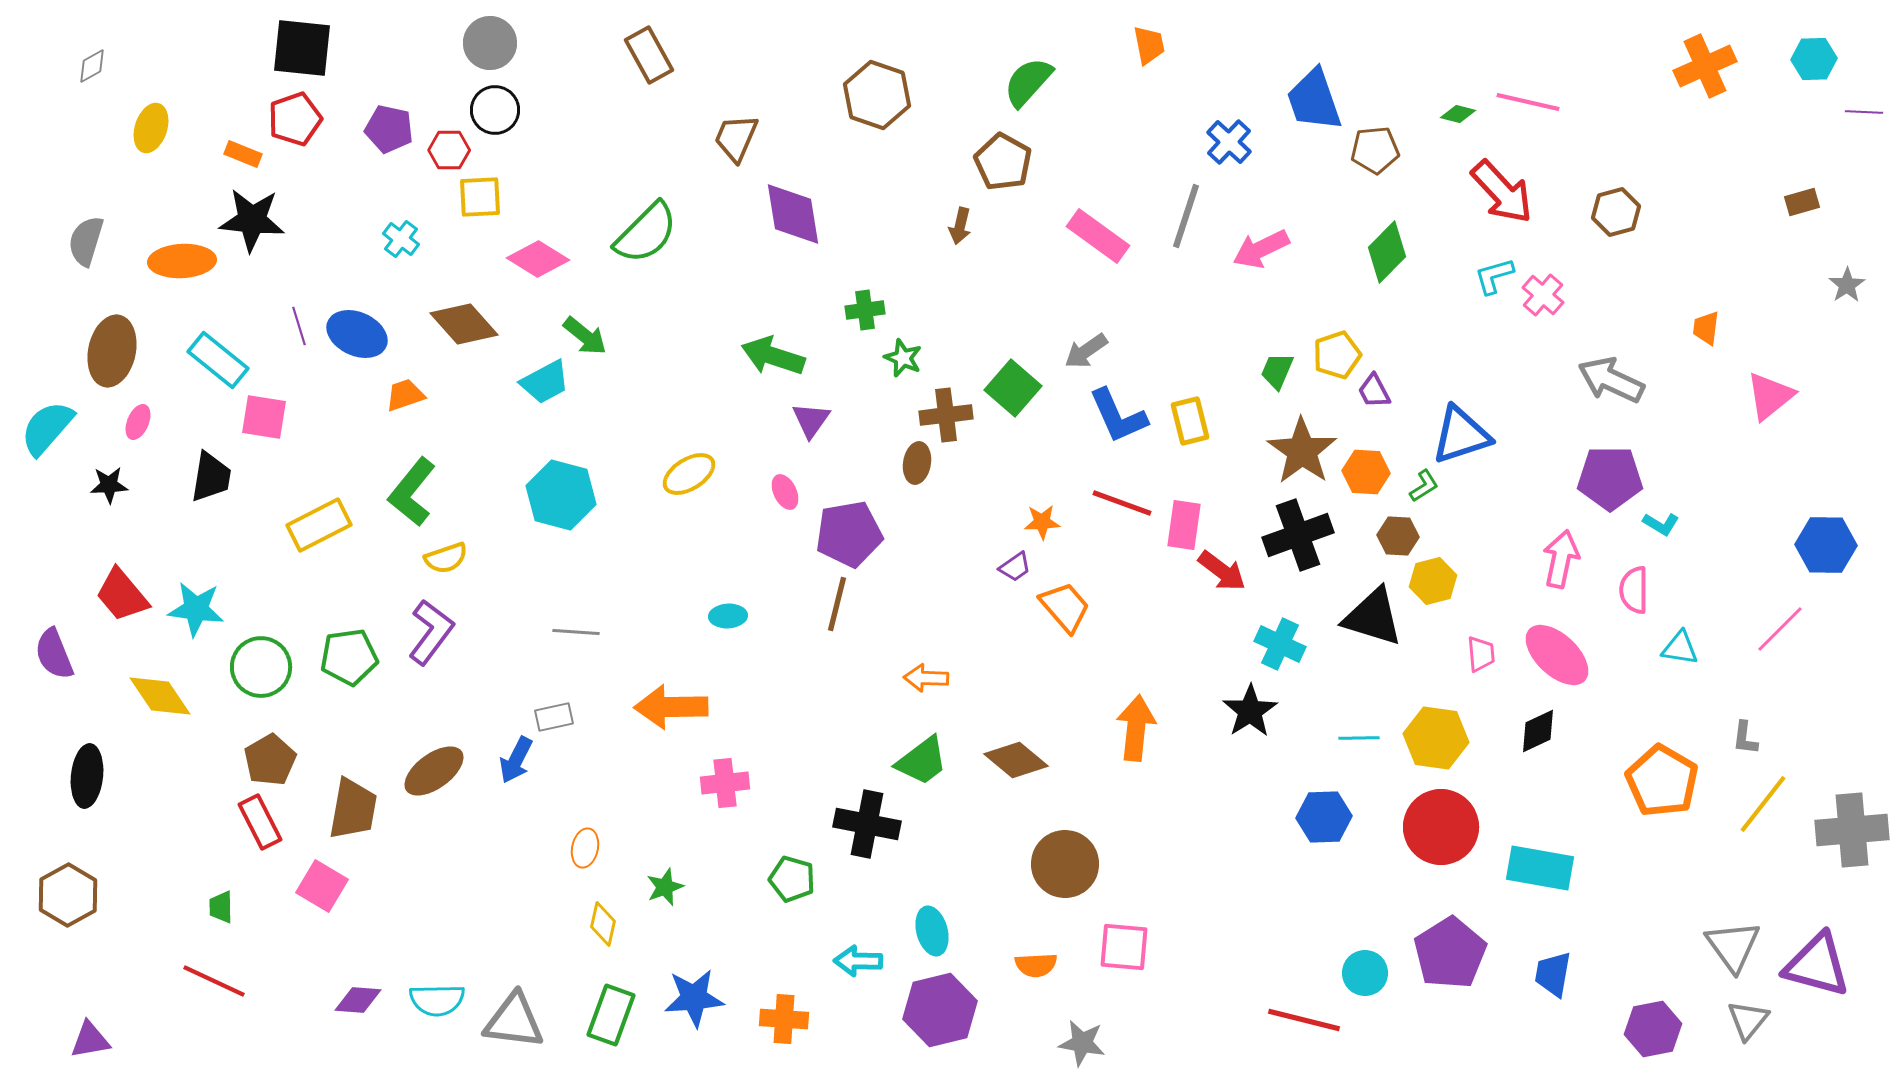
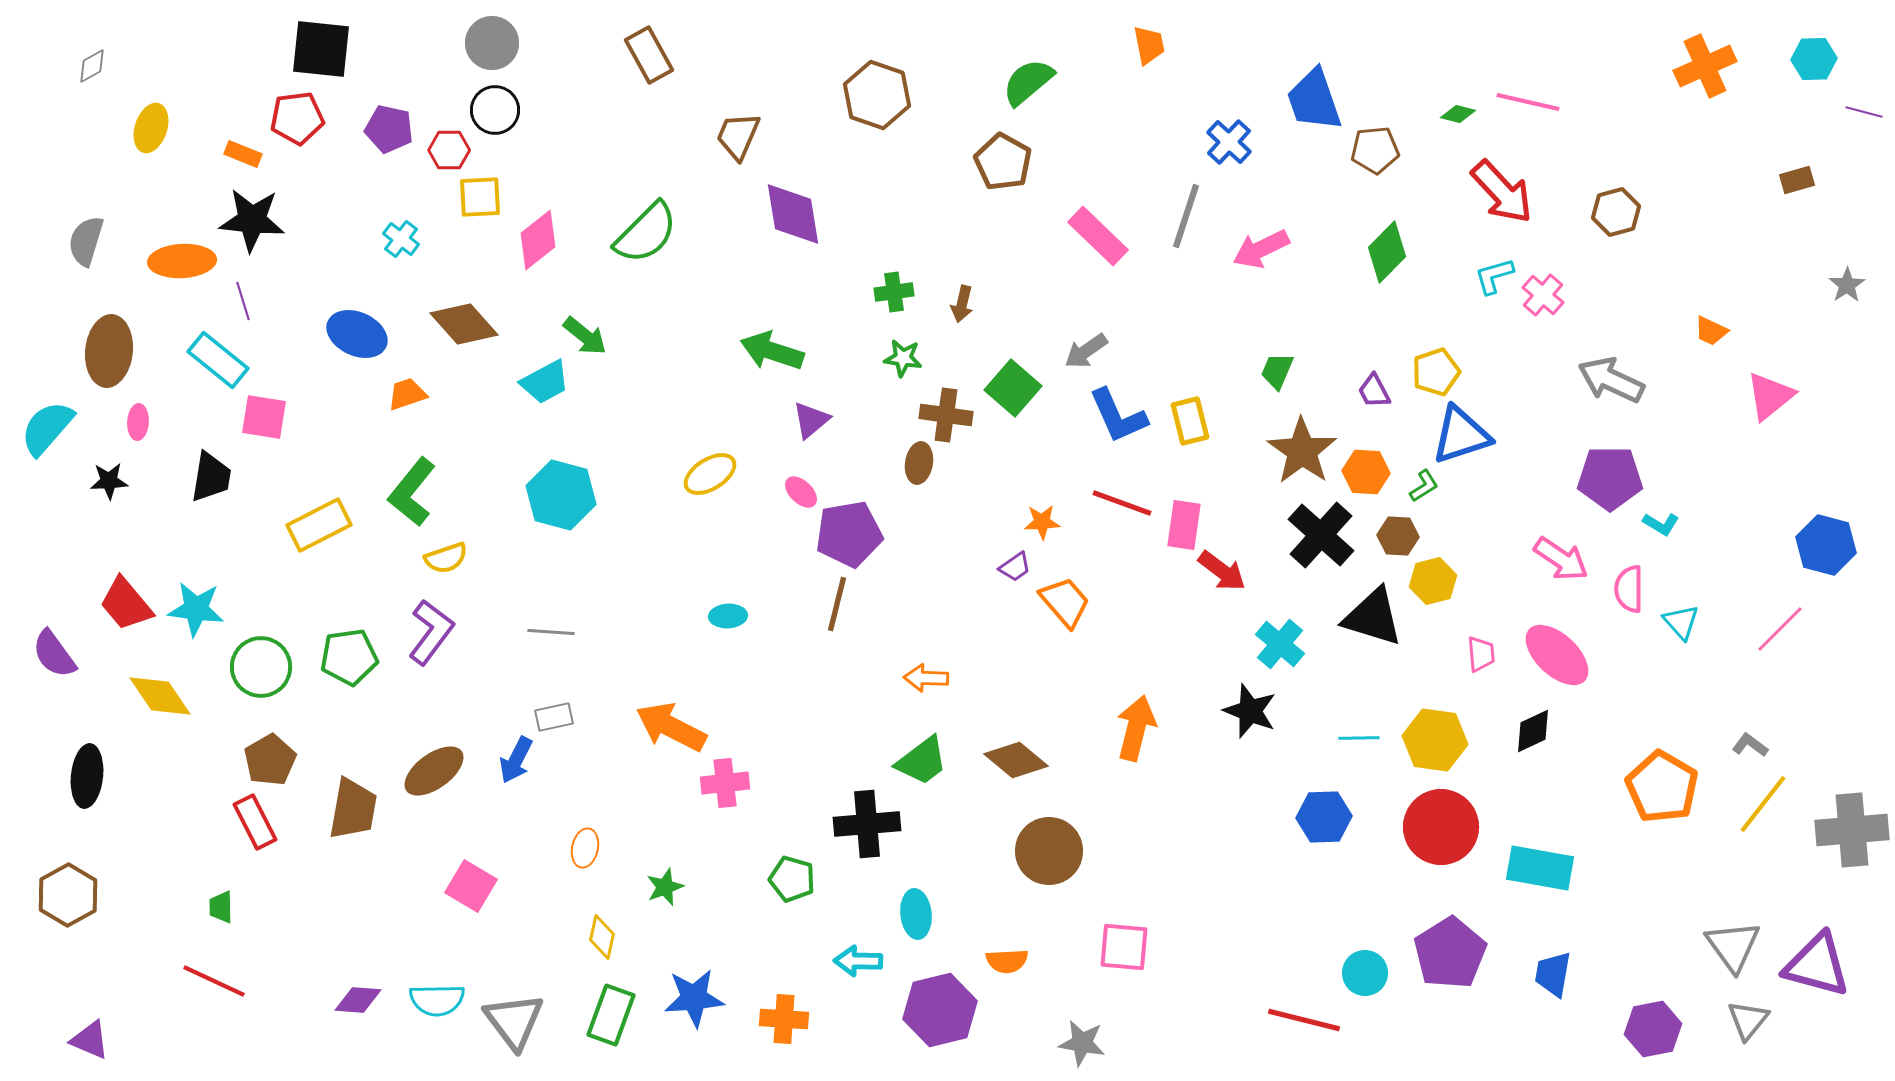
gray circle at (490, 43): moved 2 px right
black square at (302, 48): moved 19 px right, 1 px down
green semicircle at (1028, 82): rotated 8 degrees clockwise
purple line at (1864, 112): rotated 12 degrees clockwise
red pentagon at (295, 119): moved 2 px right, 1 px up; rotated 12 degrees clockwise
brown trapezoid at (736, 138): moved 2 px right, 2 px up
brown rectangle at (1802, 202): moved 5 px left, 22 px up
brown arrow at (960, 226): moved 2 px right, 78 px down
pink rectangle at (1098, 236): rotated 8 degrees clockwise
pink diamond at (538, 259): moved 19 px up; rotated 70 degrees counterclockwise
green cross at (865, 310): moved 29 px right, 18 px up
purple line at (299, 326): moved 56 px left, 25 px up
orange trapezoid at (1706, 328): moved 5 px right, 3 px down; rotated 72 degrees counterclockwise
brown ellipse at (112, 351): moved 3 px left; rotated 6 degrees counterclockwise
yellow pentagon at (1337, 355): moved 99 px right, 17 px down
green arrow at (773, 356): moved 1 px left, 5 px up
green star at (903, 358): rotated 15 degrees counterclockwise
orange trapezoid at (405, 395): moved 2 px right, 1 px up
brown cross at (946, 415): rotated 15 degrees clockwise
purple triangle at (811, 420): rotated 15 degrees clockwise
pink ellipse at (138, 422): rotated 20 degrees counterclockwise
brown ellipse at (917, 463): moved 2 px right
yellow ellipse at (689, 474): moved 21 px right
black star at (109, 485): moved 4 px up
pink ellipse at (785, 492): moved 16 px right; rotated 20 degrees counterclockwise
black cross at (1298, 535): moved 23 px right; rotated 28 degrees counterclockwise
blue hexagon at (1826, 545): rotated 14 degrees clockwise
pink arrow at (1561, 559): rotated 112 degrees clockwise
pink semicircle at (1634, 590): moved 5 px left, 1 px up
red trapezoid at (122, 595): moved 4 px right, 9 px down
orange trapezoid at (1065, 607): moved 5 px up
gray line at (576, 632): moved 25 px left
cyan cross at (1280, 644): rotated 15 degrees clockwise
cyan triangle at (1680, 648): moved 1 px right, 26 px up; rotated 39 degrees clockwise
purple semicircle at (54, 654): rotated 14 degrees counterclockwise
orange arrow at (671, 707): moved 20 px down; rotated 28 degrees clockwise
black star at (1250, 711): rotated 18 degrees counterclockwise
orange arrow at (1136, 728): rotated 8 degrees clockwise
black diamond at (1538, 731): moved 5 px left
yellow hexagon at (1436, 738): moved 1 px left, 2 px down
gray L-shape at (1745, 738): moved 5 px right, 7 px down; rotated 120 degrees clockwise
orange pentagon at (1662, 781): moved 6 px down
red rectangle at (260, 822): moved 5 px left
black cross at (867, 824): rotated 16 degrees counterclockwise
brown circle at (1065, 864): moved 16 px left, 13 px up
pink square at (322, 886): moved 149 px right
yellow diamond at (603, 924): moved 1 px left, 13 px down
cyan ellipse at (932, 931): moved 16 px left, 17 px up; rotated 9 degrees clockwise
orange semicircle at (1036, 965): moved 29 px left, 4 px up
gray triangle at (514, 1021): rotated 46 degrees clockwise
purple triangle at (90, 1040): rotated 33 degrees clockwise
